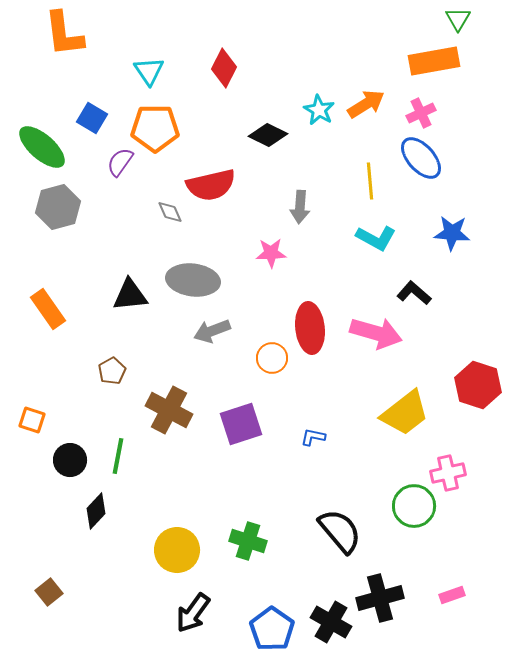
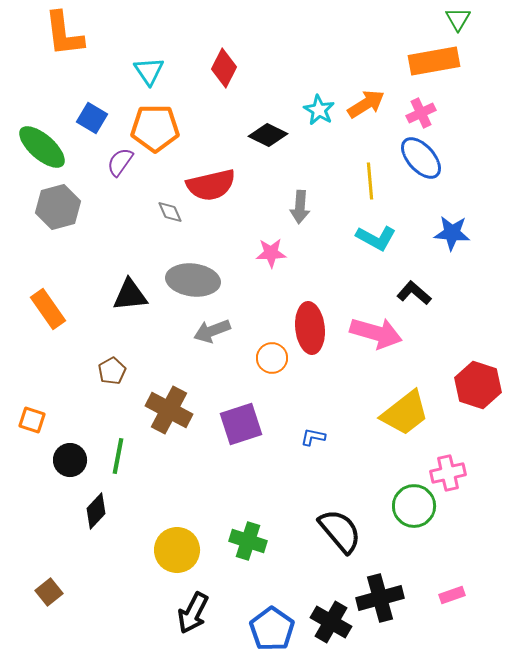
black arrow at (193, 613): rotated 9 degrees counterclockwise
